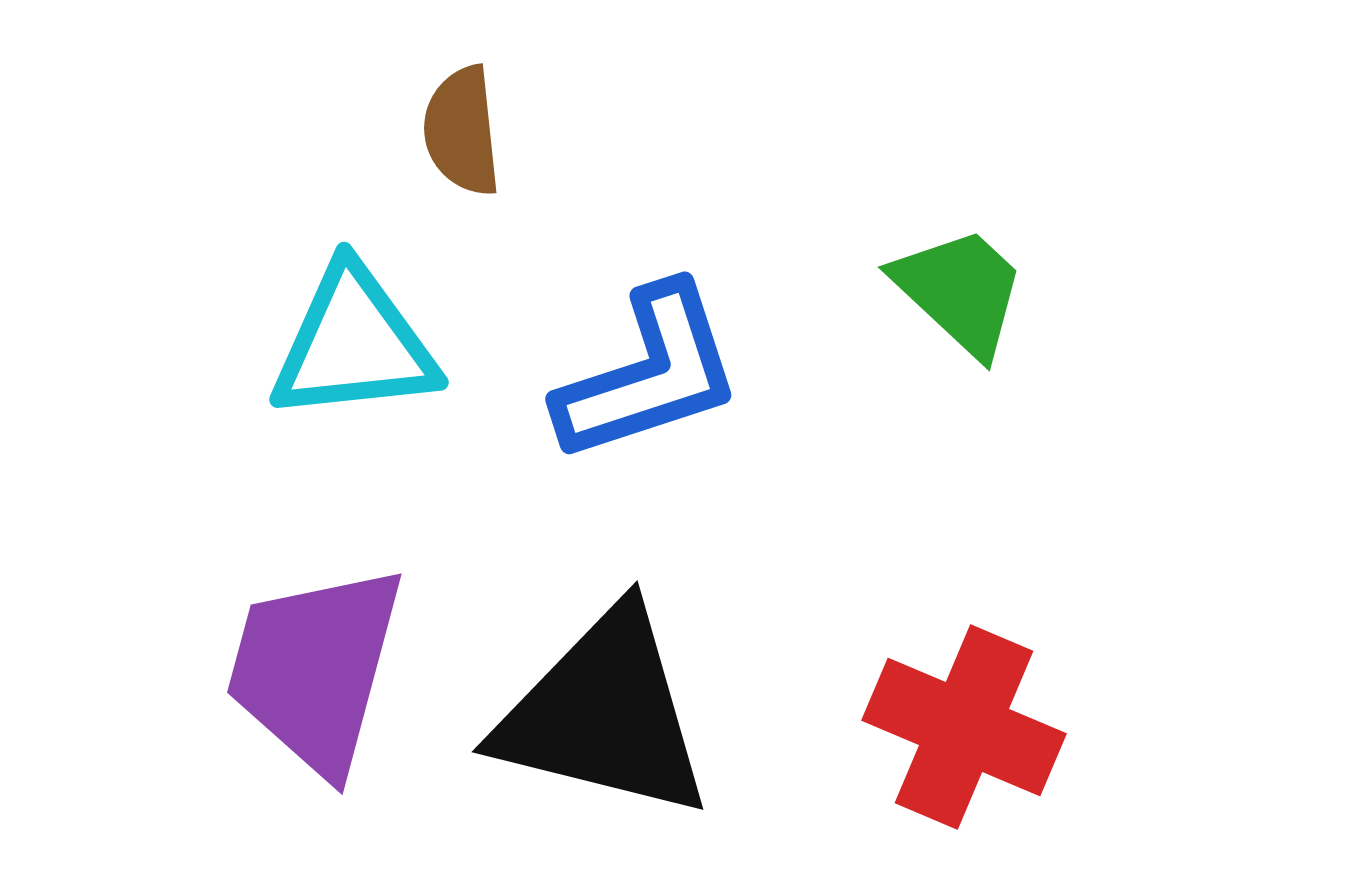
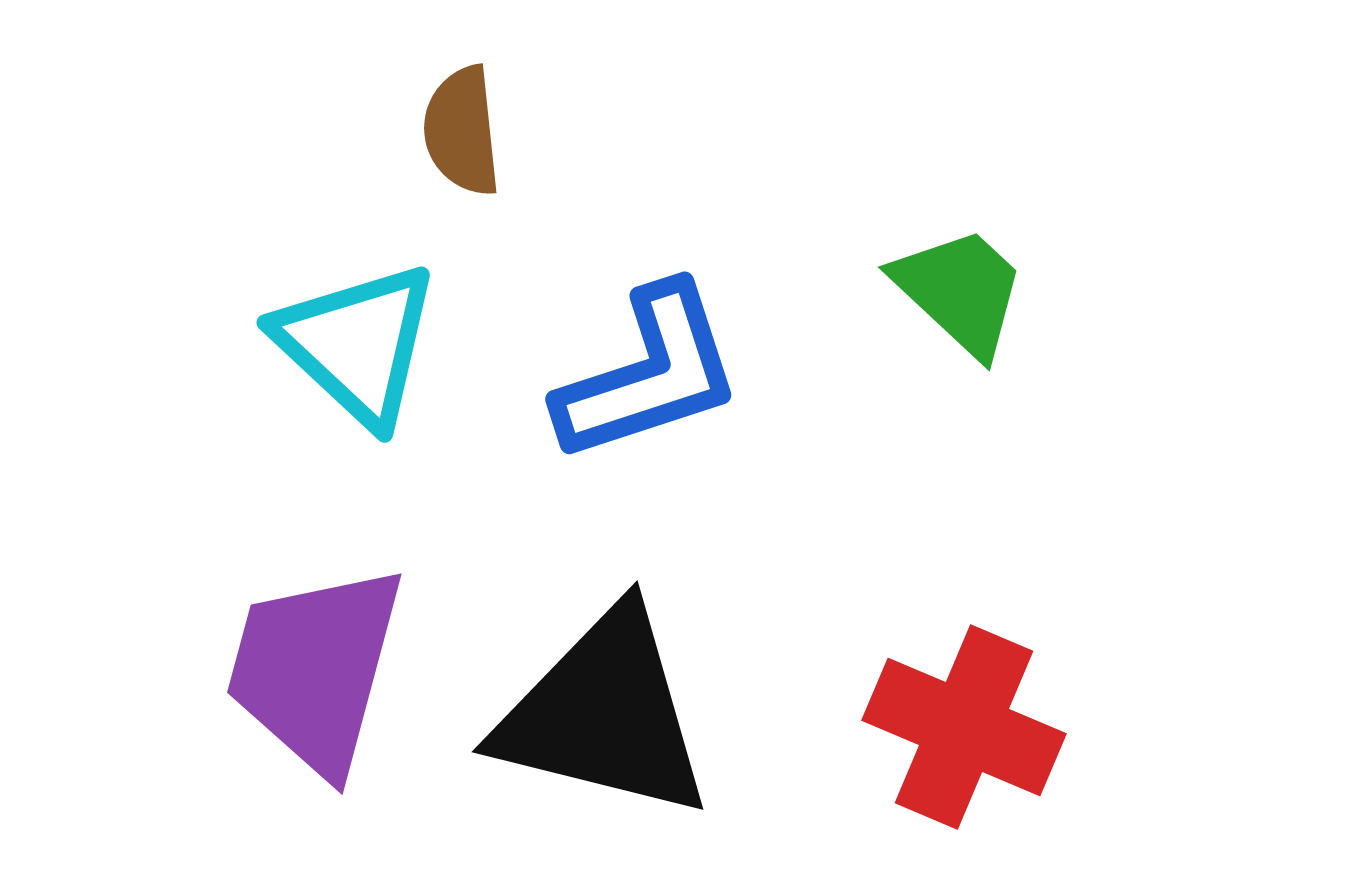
cyan triangle: moved 3 px right; rotated 49 degrees clockwise
